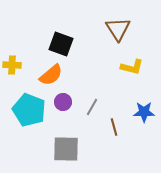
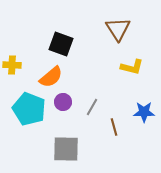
orange semicircle: moved 2 px down
cyan pentagon: moved 1 px up
